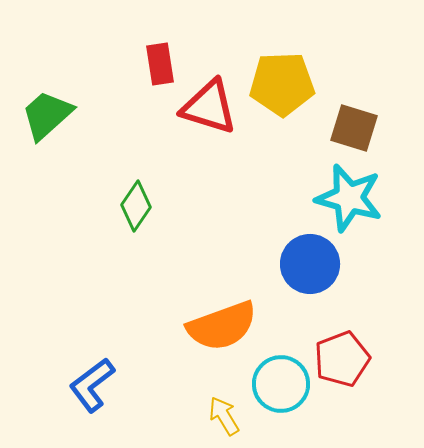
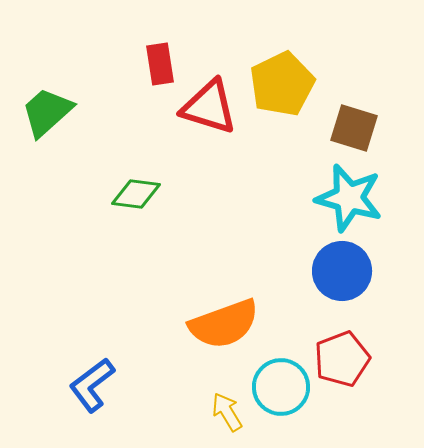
yellow pentagon: rotated 24 degrees counterclockwise
green trapezoid: moved 3 px up
green diamond: moved 12 px up; rotated 63 degrees clockwise
blue circle: moved 32 px right, 7 px down
orange semicircle: moved 2 px right, 2 px up
cyan circle: moved 3 px down
yellow arrow: moved 3 px right, 4 px up
